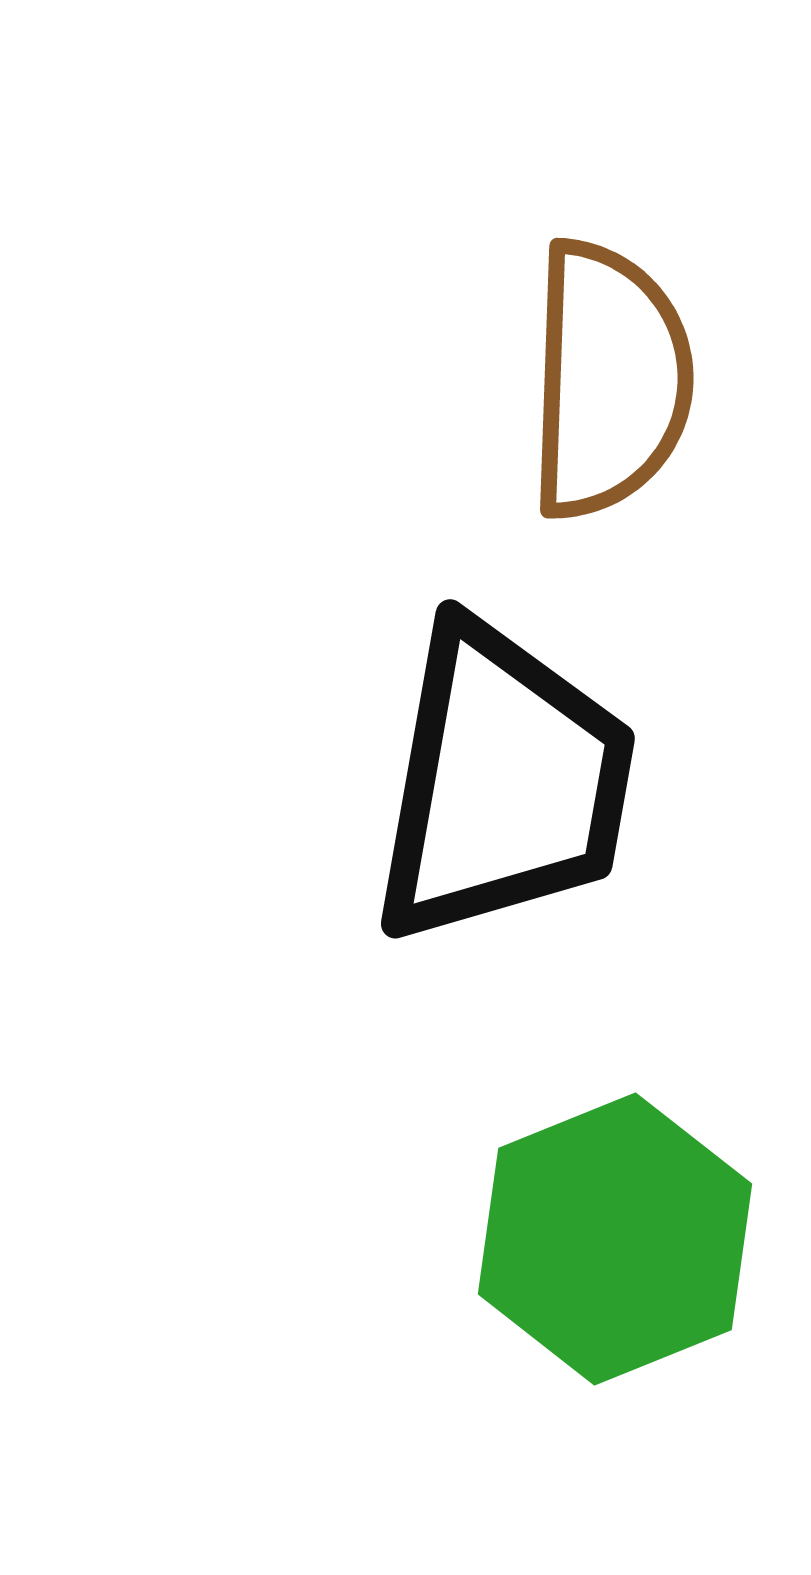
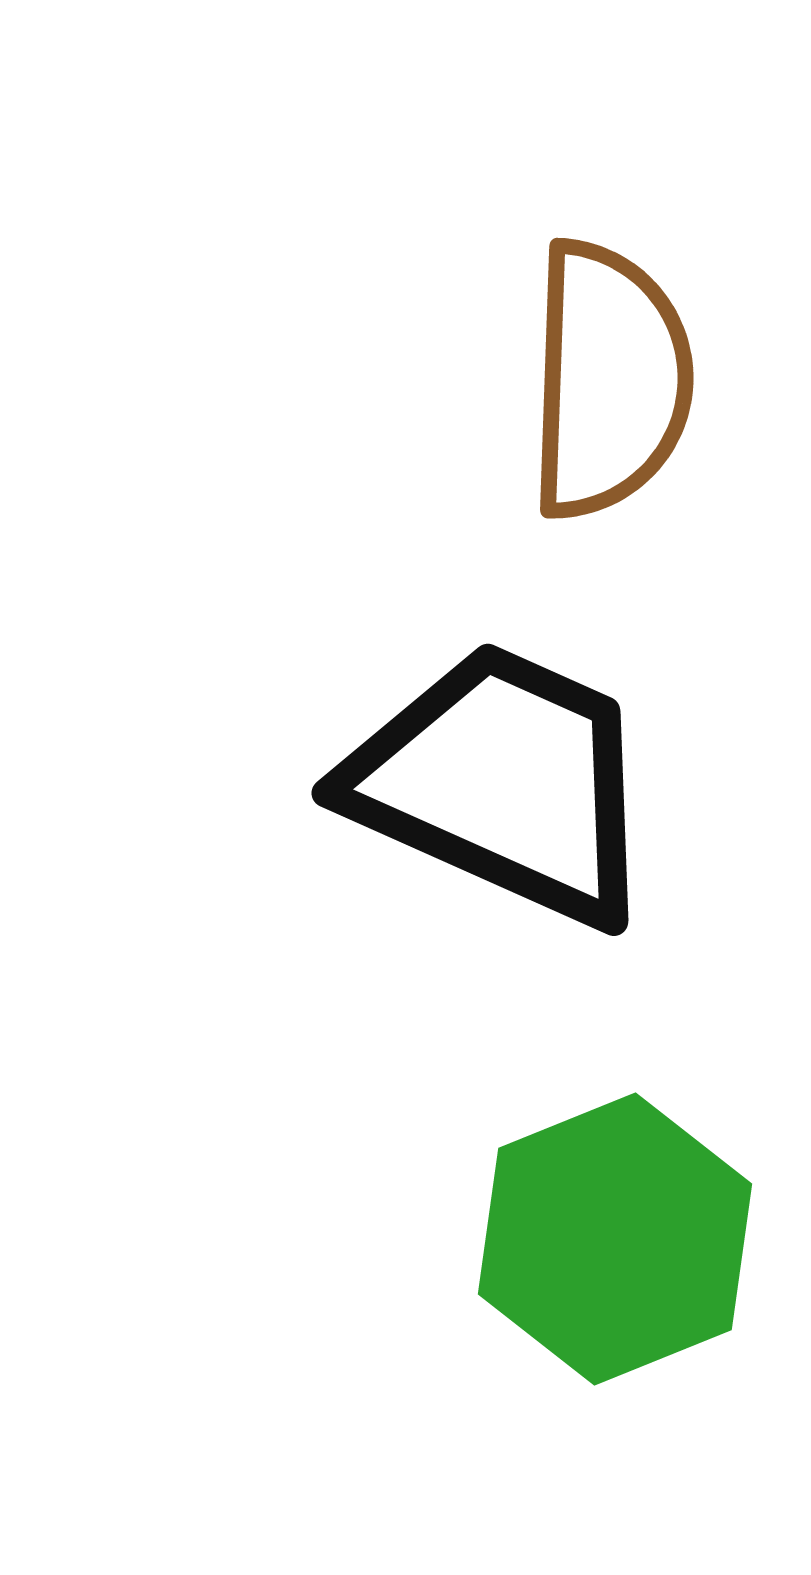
black trapezoid: rotated 76 degrees counterclockwise
